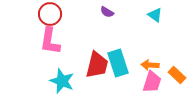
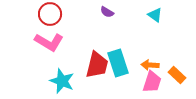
pink L-shape: moved 1 px left, 1 px down; rotated 68 degrees counterclockwise
